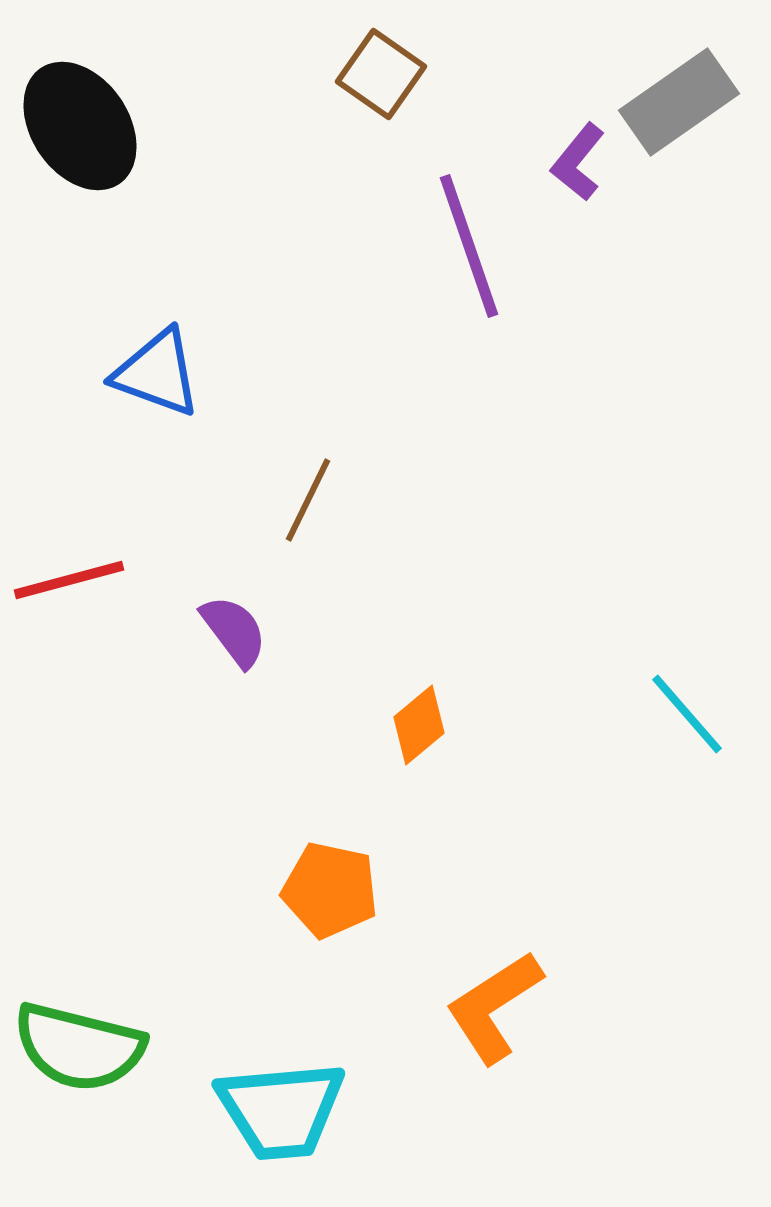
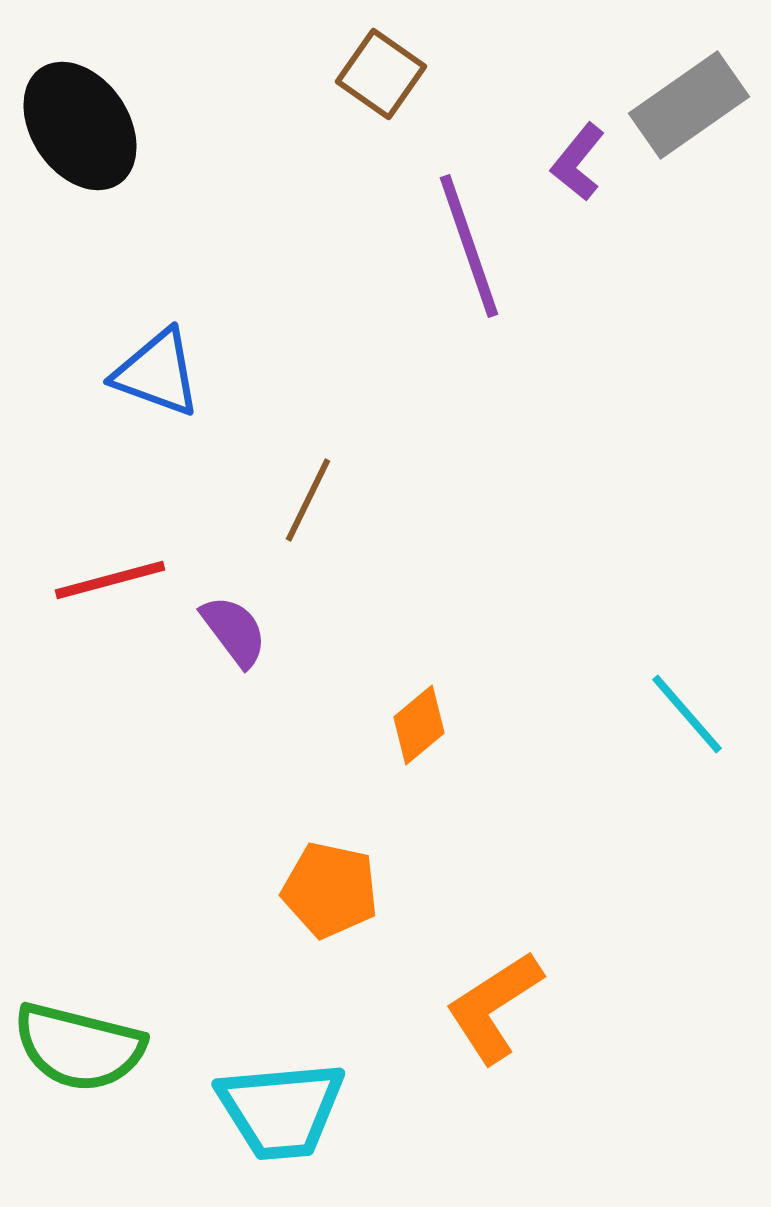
gray rectangle: moved 10 px right, 3 px down
red line: moved 41 px right
